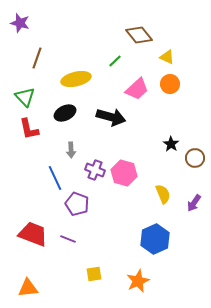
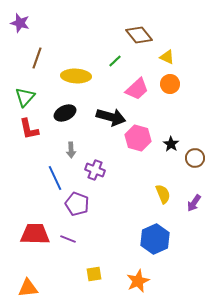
yellow ellipse: moved 3 px up; rotated 16 degrees clockwise
green triangle: rotated 25 degrees clockwise
pink hexagon: moved 14 px right, 35 px up
red trapezoid: moved 2 px right; rotated 20 degrees counterclockwise
